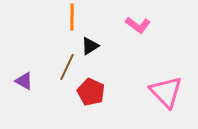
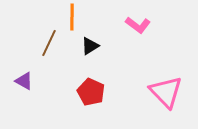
brown line: moved 18 px left, 24 px up
